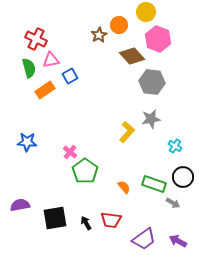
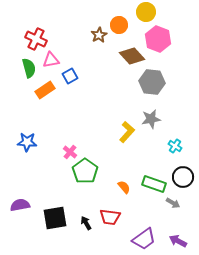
red trapezoid: moved 1 px left, 3 px up
